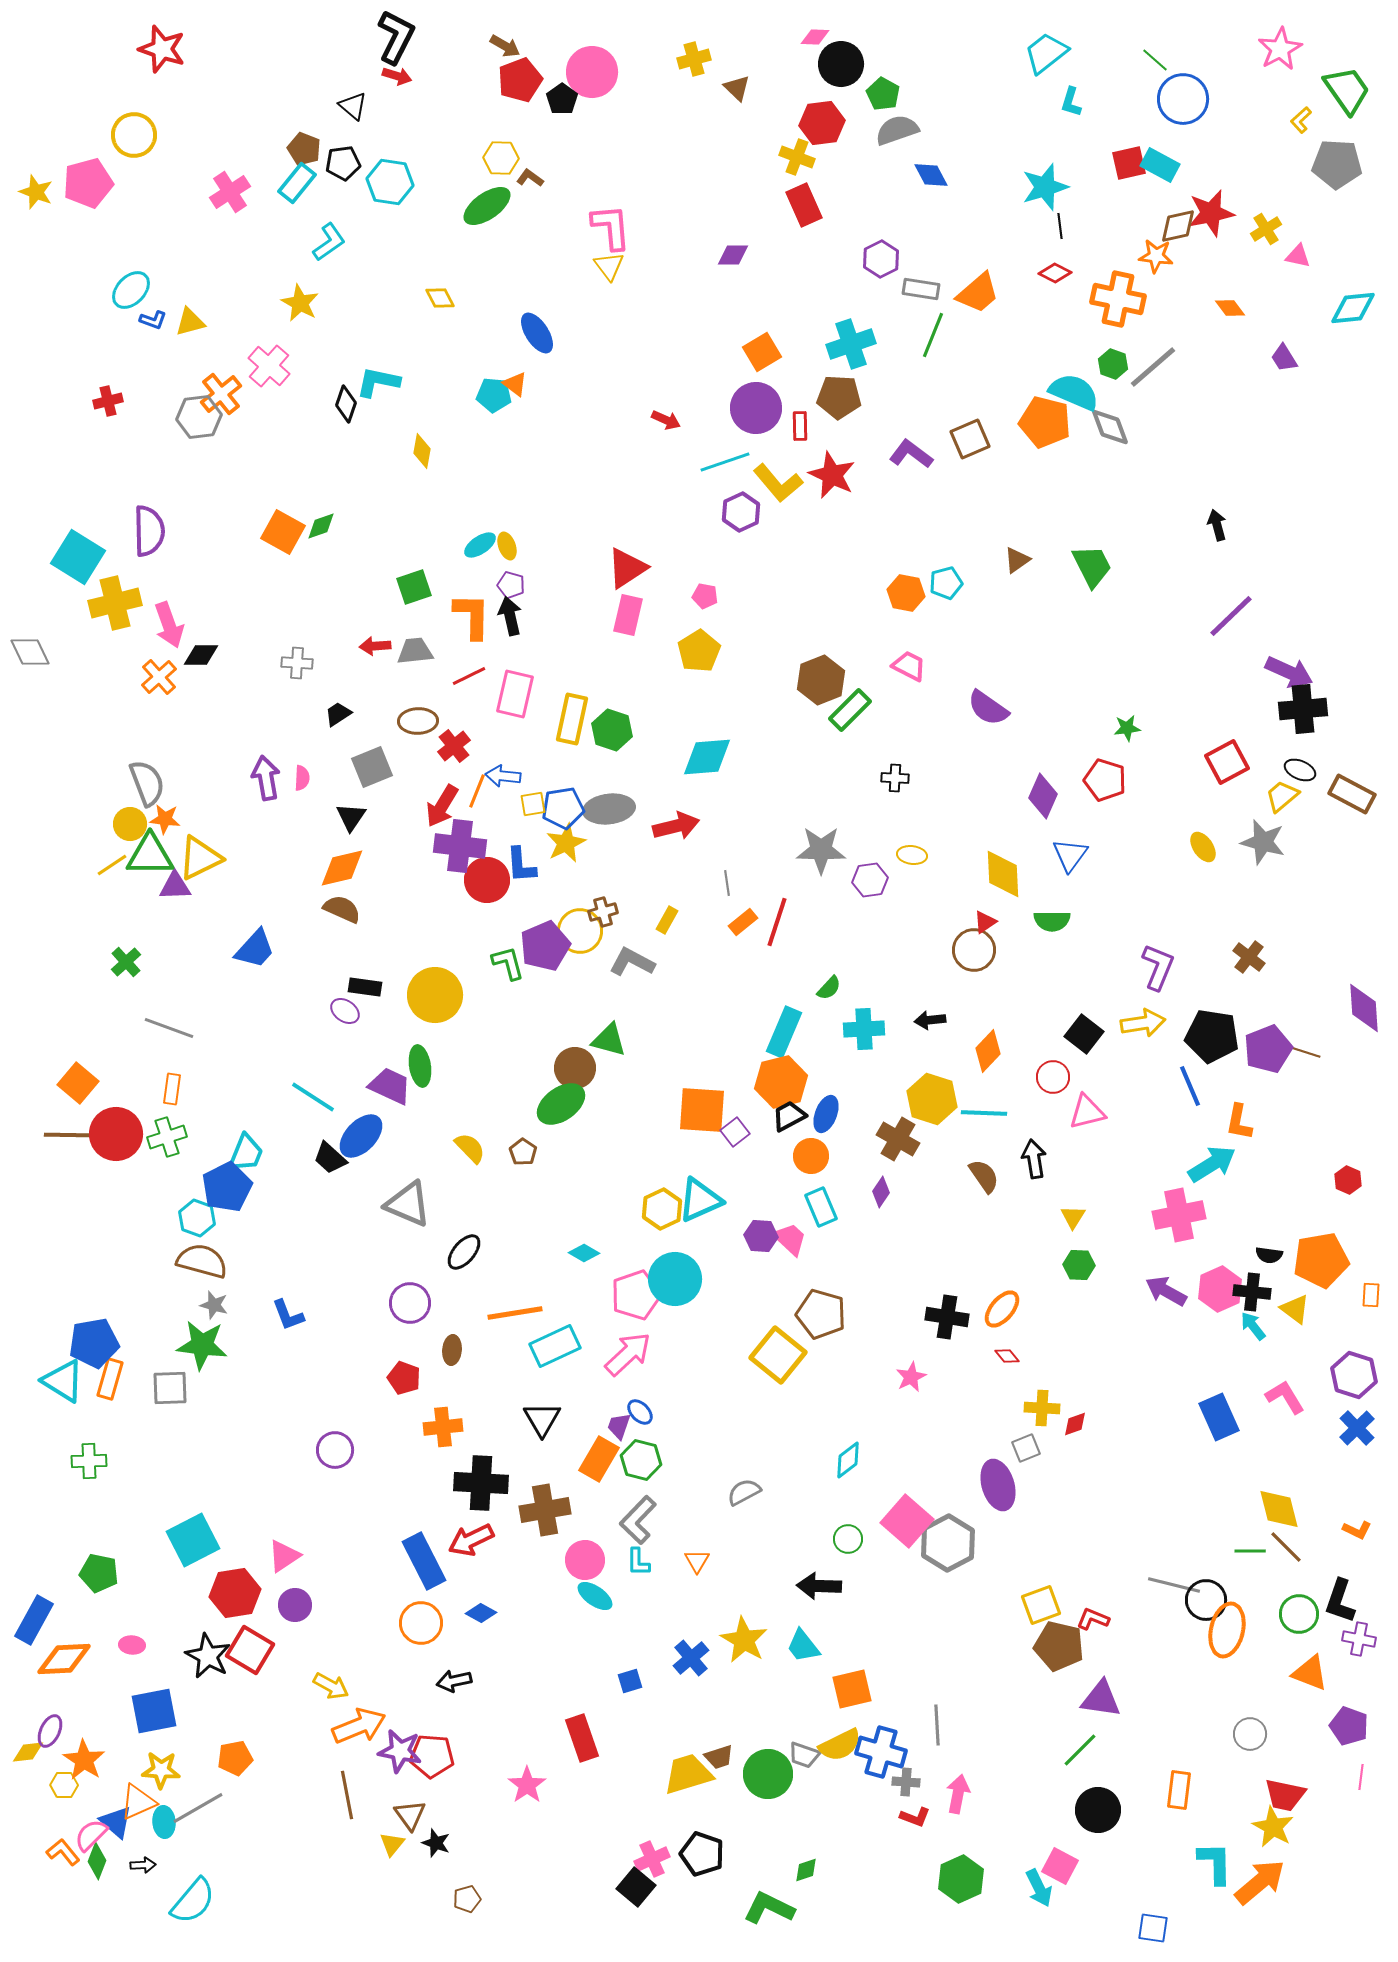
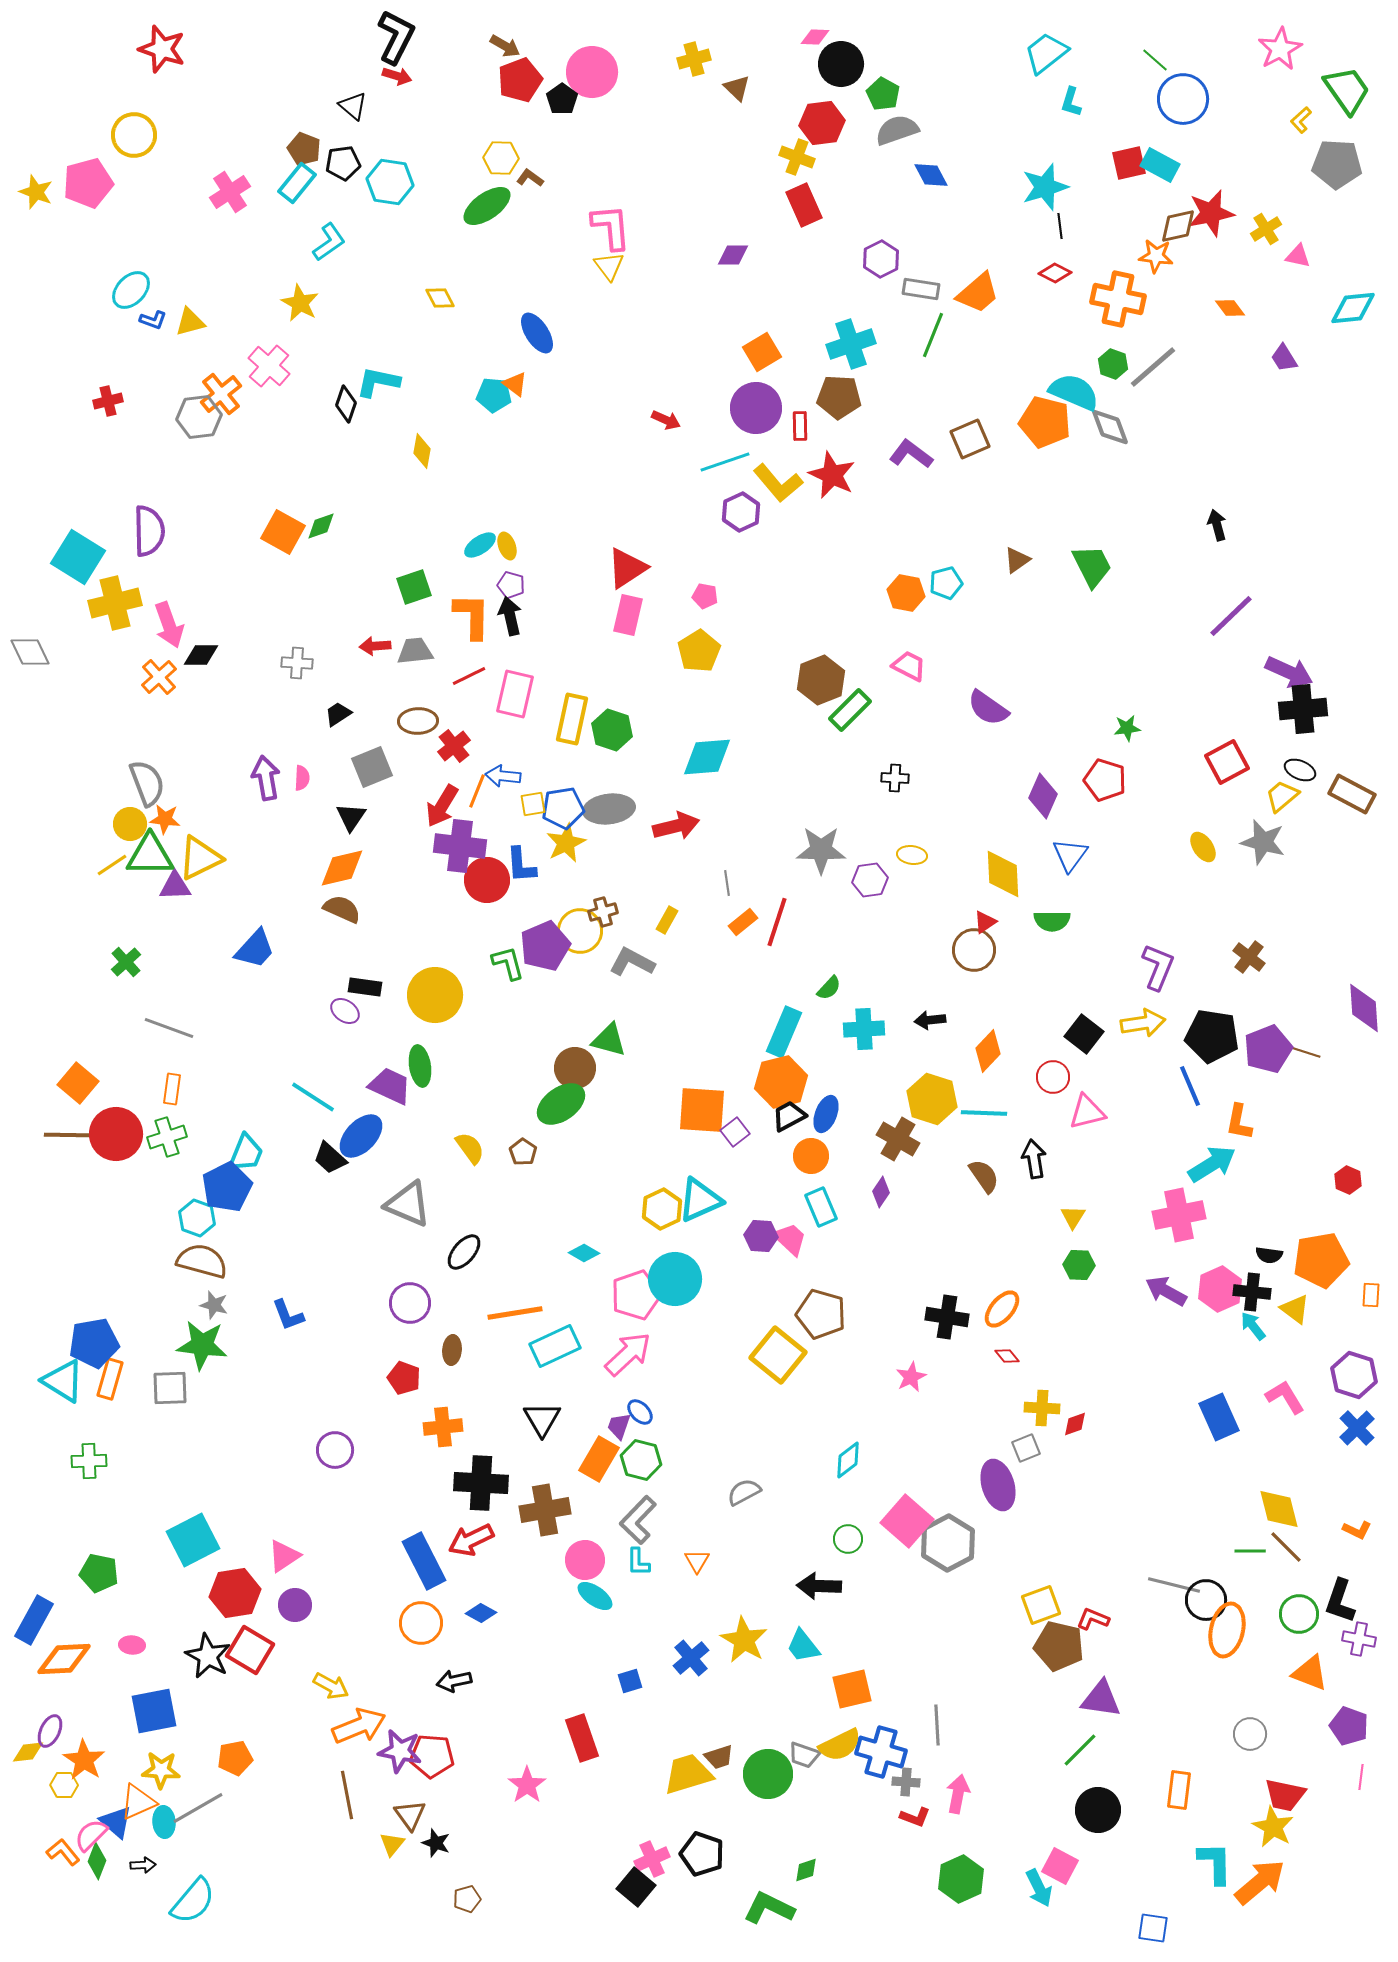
yellow semicircle at (470, 1148): rotated 8 degrees clockwise
